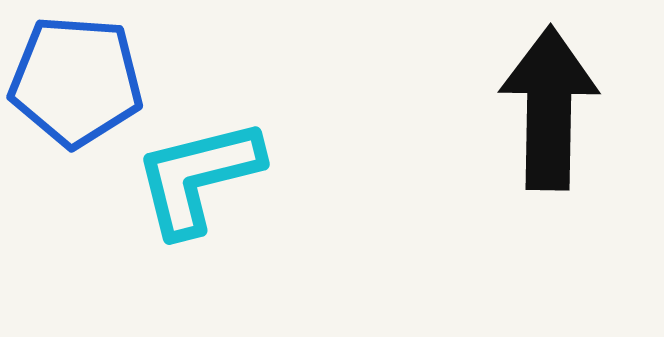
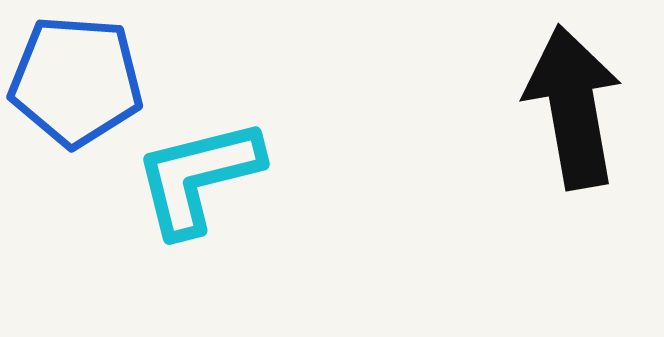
black arrow: moved 24 px right, 1 px up; rotated 11 degrees counterclockwise
